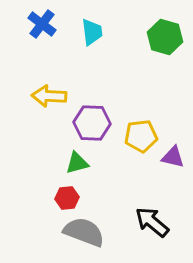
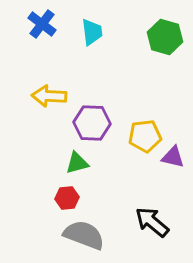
yellow pentagon: moved 4 px right
gray semicircle: moved 3 px down
